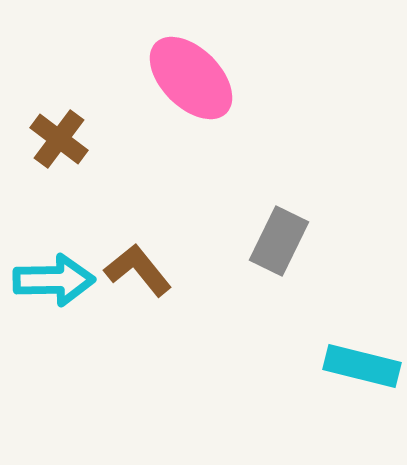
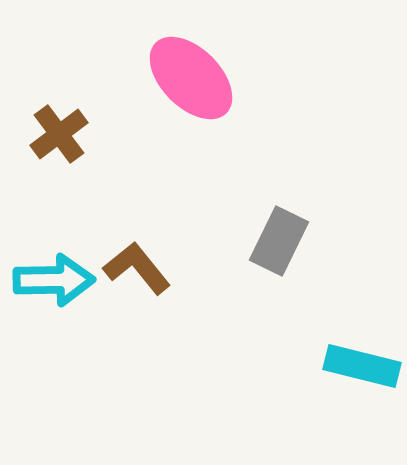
brown cross: moved 5 px up; rotated 16 degrees clockwise
brown L-shape: moved 1 px left, 2 px up
